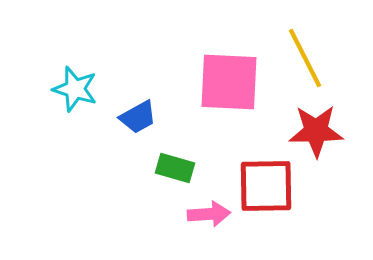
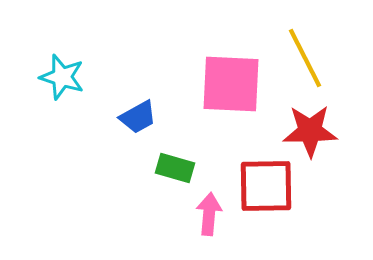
pink square: moved 2 px right, 2 px down
cyan star: moved 13 px left, 12 px up
red star: moved 6 px left
pink arrow: rotated 81 degrees counterclockwise
